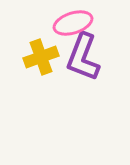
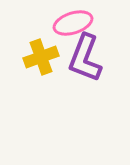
purple L-shape: moved 2 px right, 1 px down
